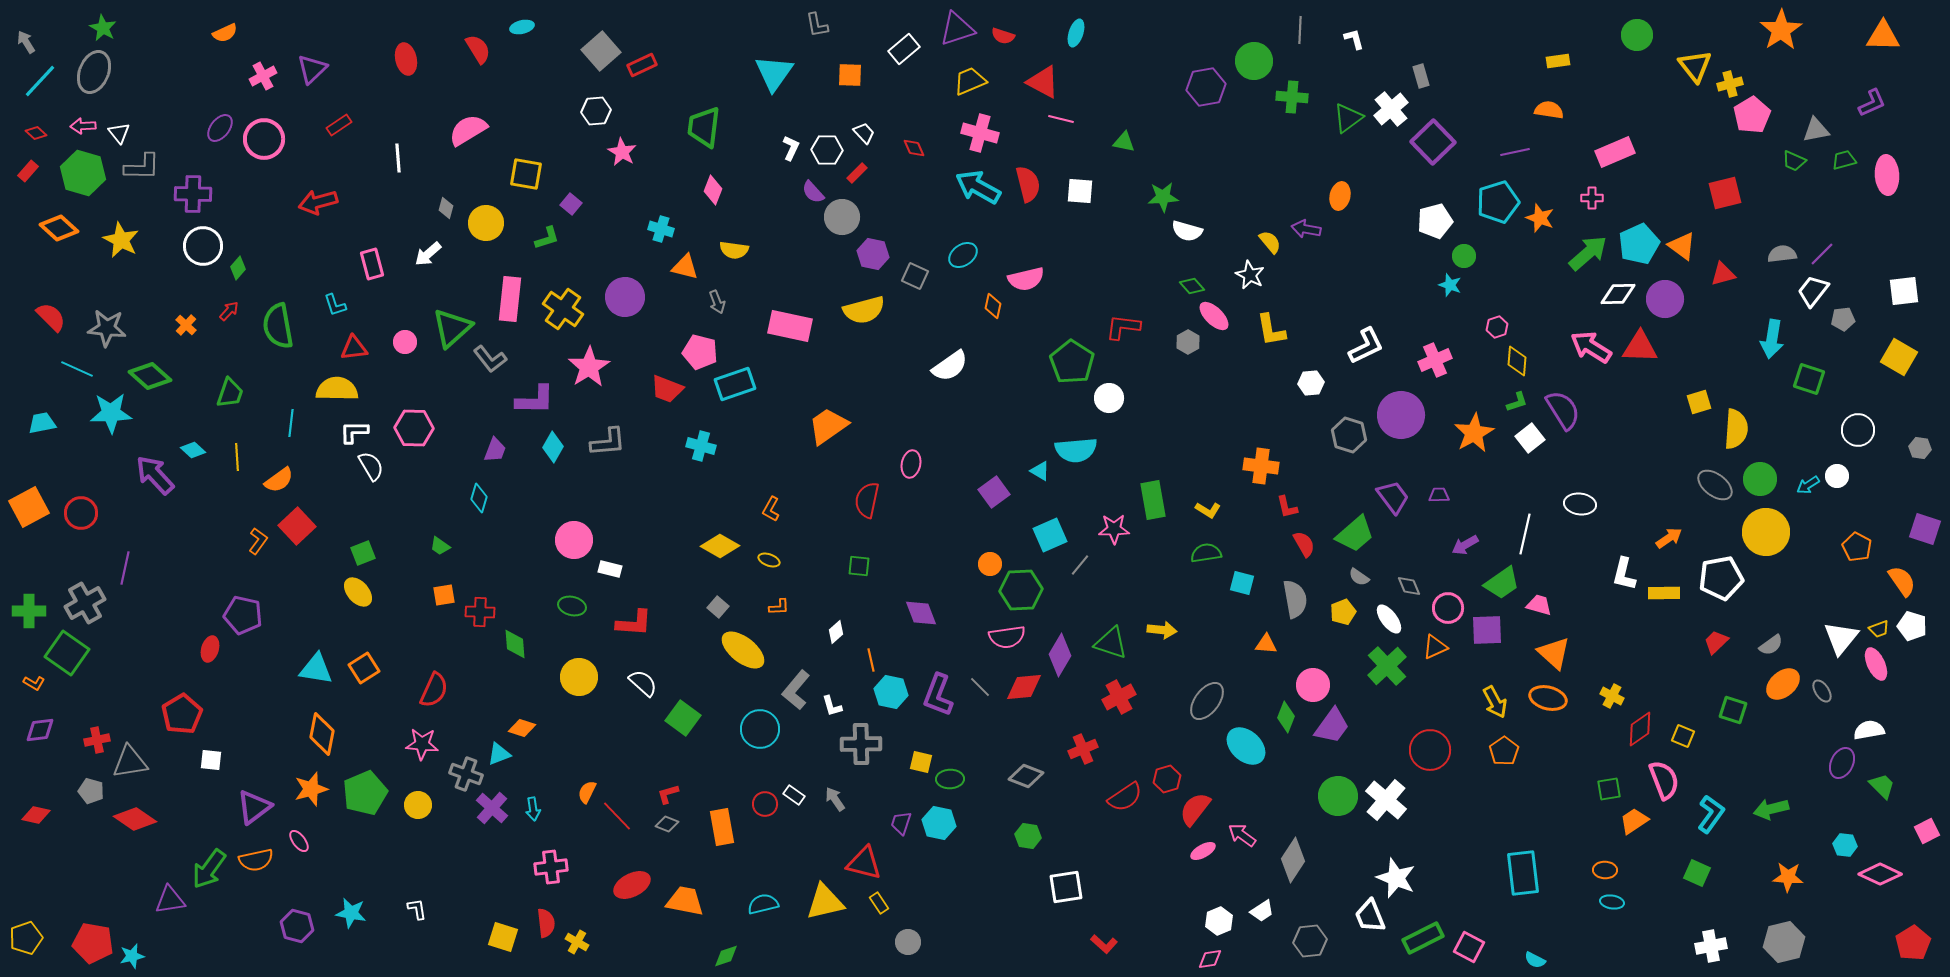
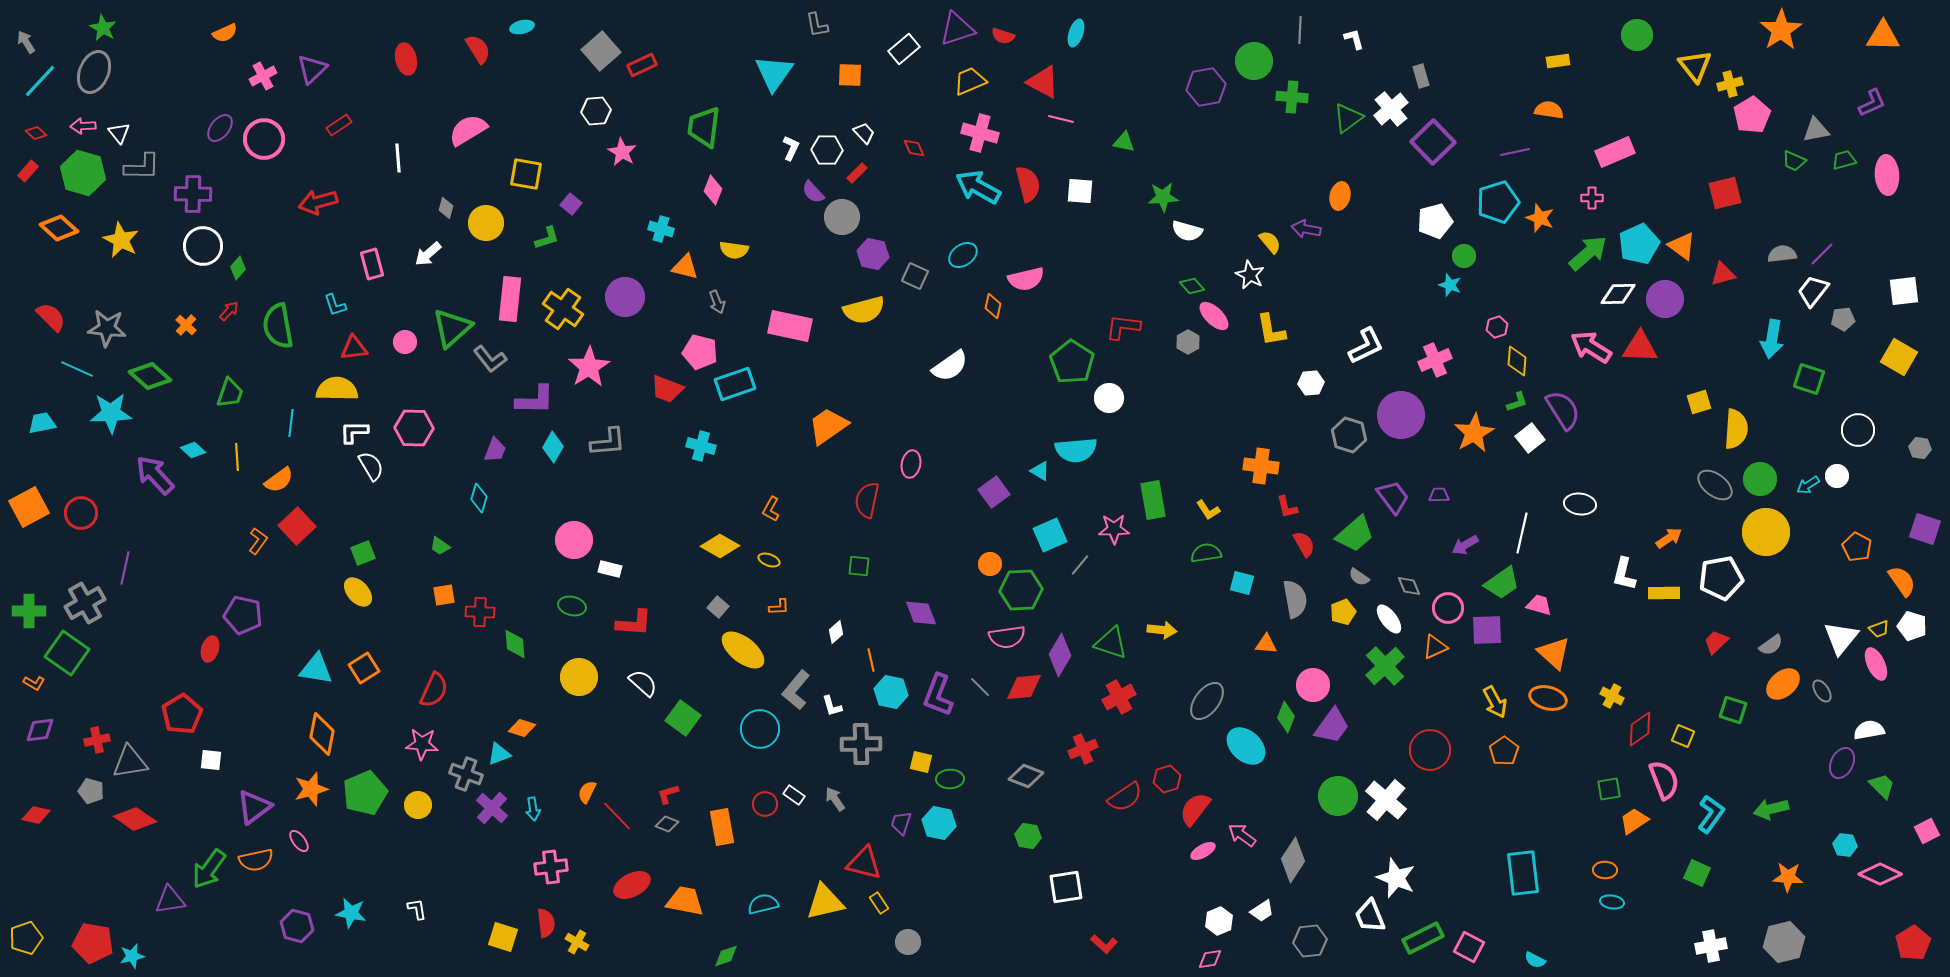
yellow L-shape at (1208, 510): rotated 25 degrees clockwise
white line at (1525, 534): moved 3 px left, 1 px up
green cross at (1387, 666): moved 2 px left
